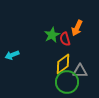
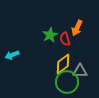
green star: moved 2 px left
